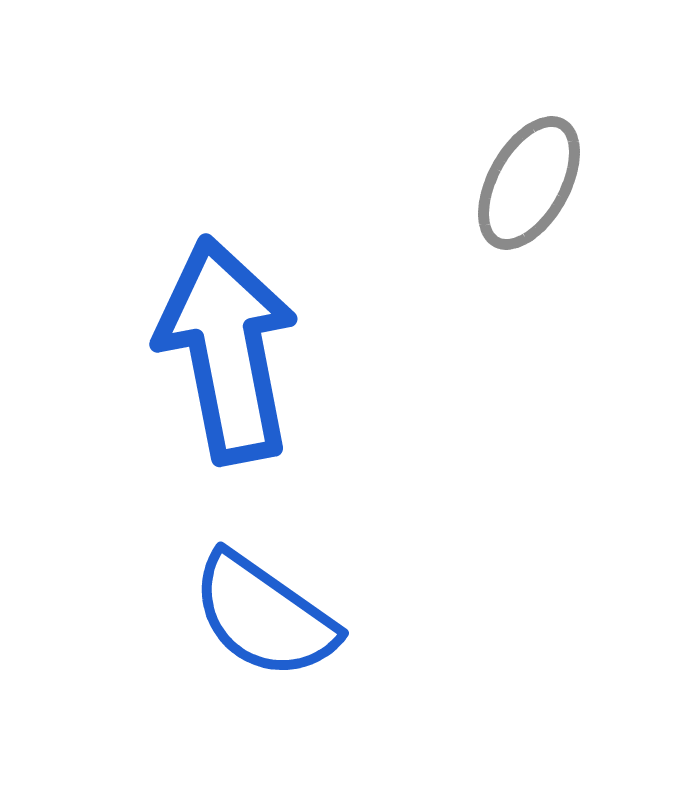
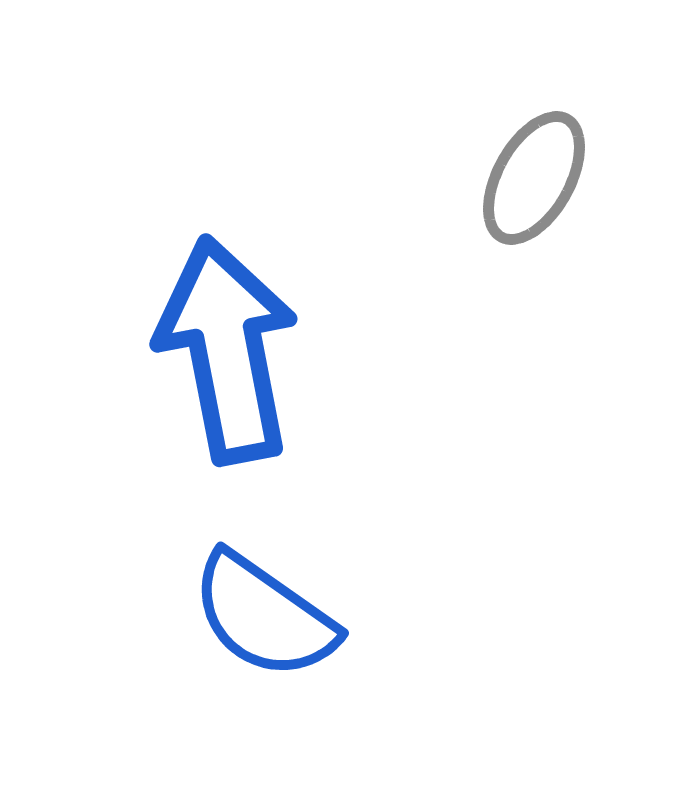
gray ellipse: moved 5 px right, 5 px up
